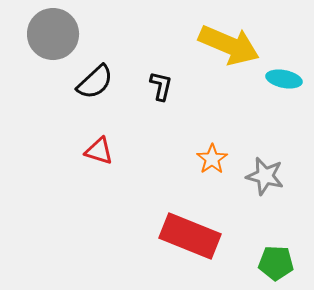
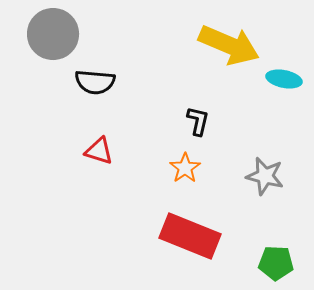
black semicircle: rotated 48 degrees clockwise
black L-shape: moved 37 px right, 35 px down
orange star: moved 27 px left, 9 px down
